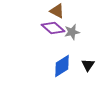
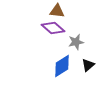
brown triangle: rotated 21 degrees counterclockwise
gray star: moved 4 px right, 10 px down
black triangle: rotated 16 degrees clockwise
